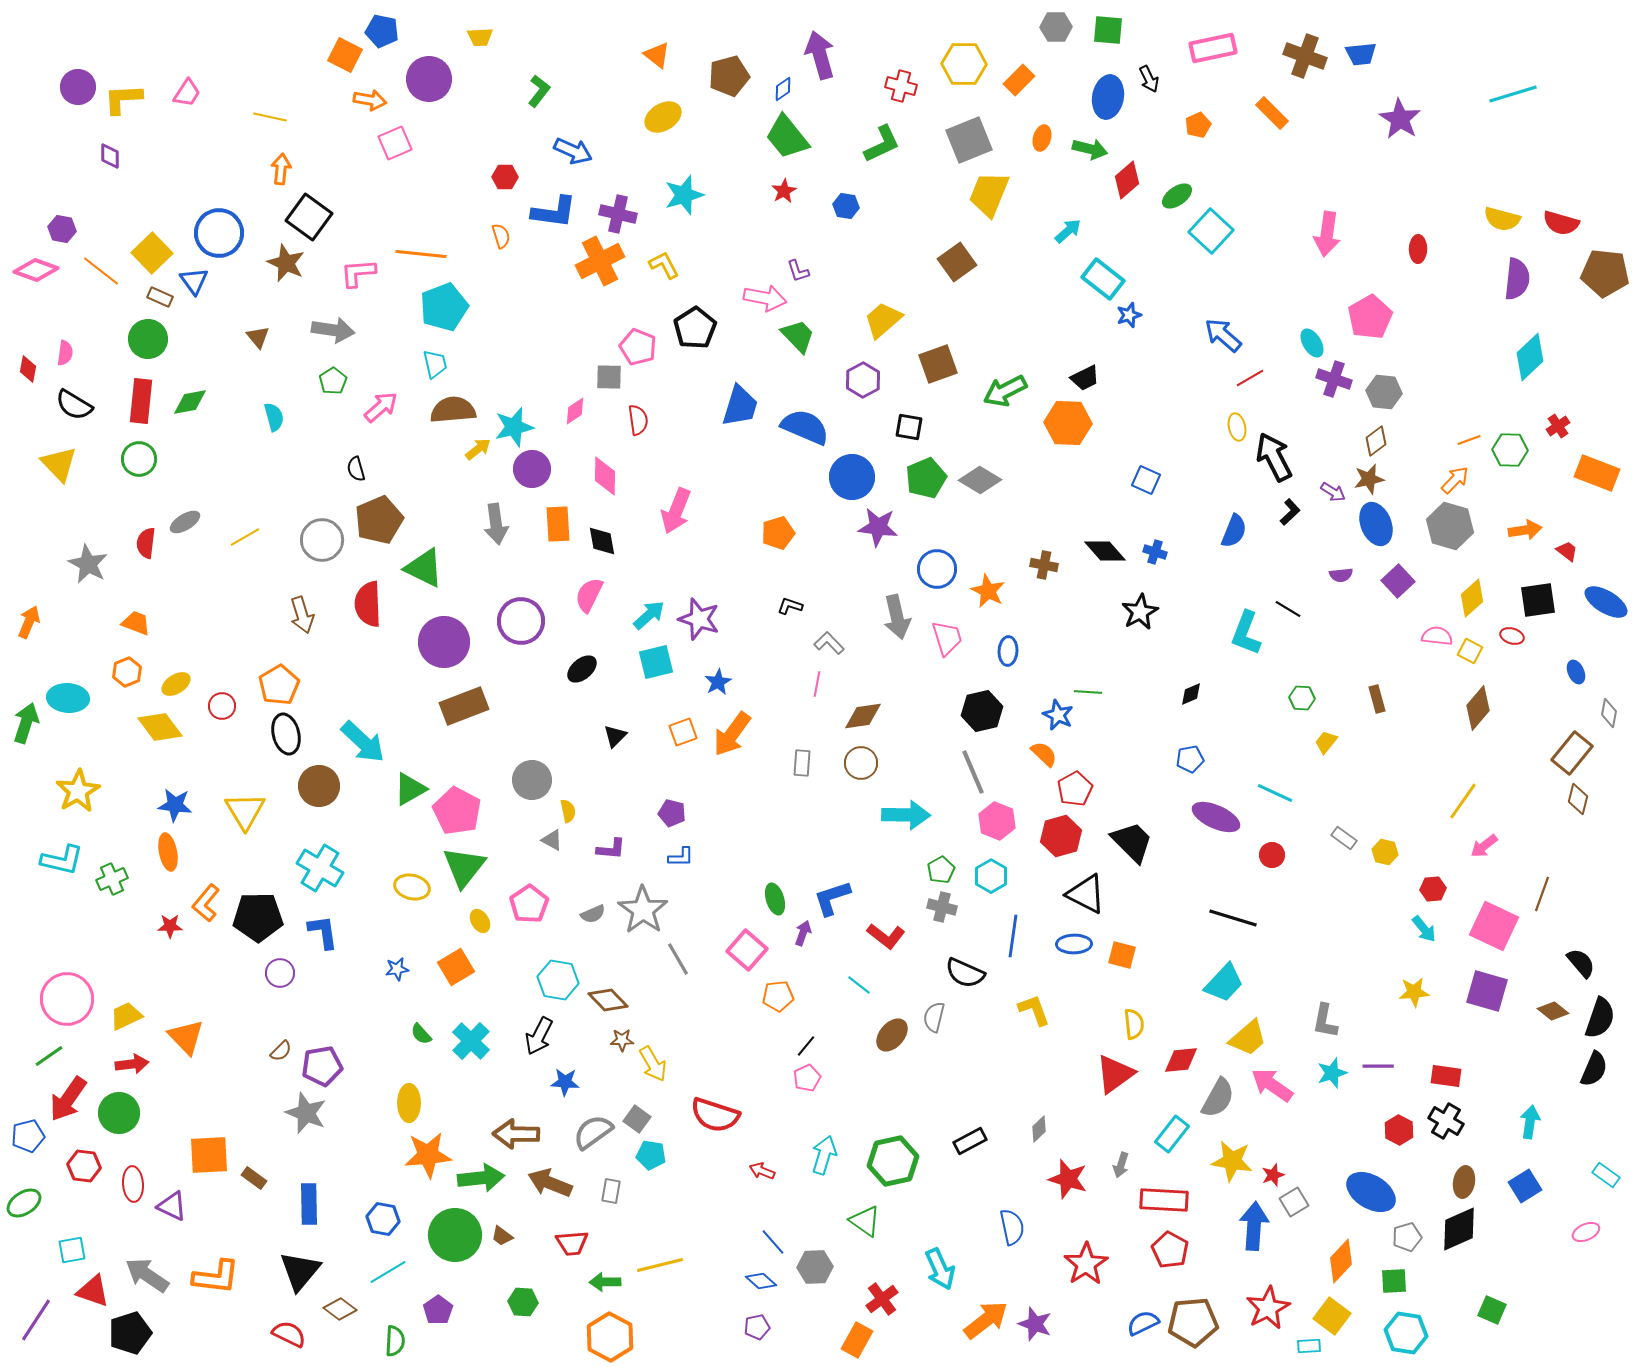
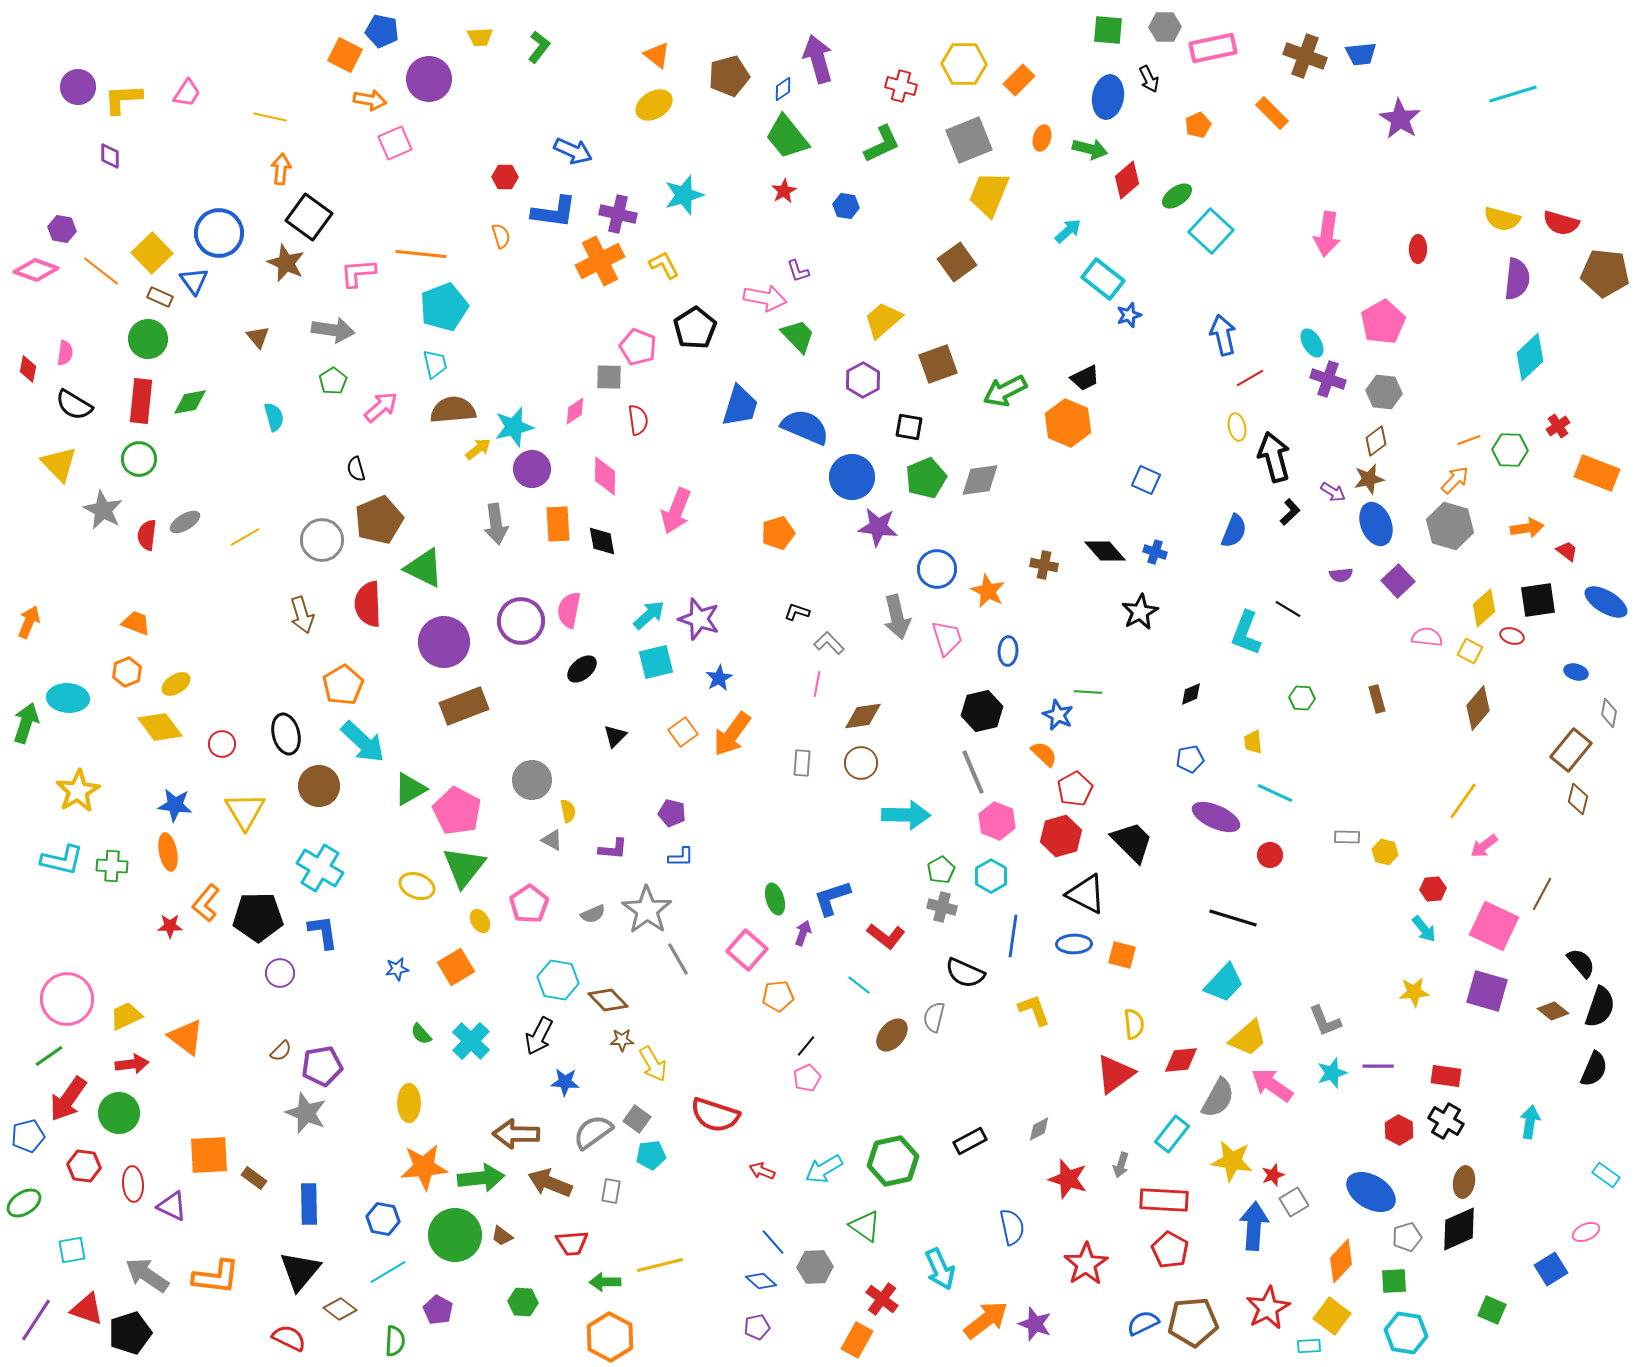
gray hexagon at (1056, 27): moved 109 px right
purple arrow at (820, 55): moved 2 px left, 4 px down
green L-shape at (539, 91): moved 44 px up
yellow ellipse at (663, 117): moved 9 px left, 12 px up
pink pentagon at (1370, 317): moved 13 px right, 5 px down
blue arrow at (1223, 335): rotated 36 degrees clockwise
purple cross at (1334, 379): moved 6 px left
orange hexagon at (1068, 423): rotated 21 degrees clockwise
black arrow at (1274, 457): rotated 12 degrees clockwise
gray diamond at (980, 480): rotated 39 degrees counterclockwise
orange arrow at (1525, 530): moved 2 px right, 2 px up
red semicircle at (146, 543): moved 1 px right, 8 px up
gray star at (88, 564): moved 15 px right, 54 px up
pink semicircle at (589, 595): moved 20 px left, 15 px down; rotated 15 degrees counterclockwise
yellow diamond at (1472, 598): moved 12 px right, 10 px down
black L-shape at (790, 606): moved 7 px right, 6 px down
pink semicircle at (1437, 636): moved 10 px left, 1 px down
blue ellipse at (1576, 672): rotated 50 degrees counterclockwise
blue star at (718, 682): moved 1 px right, 4 px up
orange pentagon at (279, 685): moved 64 px right
red circle at (222, 706): moved 38 px down
orange square at (683, 732): rotated 16 degrees counterclockwise
yellow trapezoid at (1326, 742): moved 73 px left; rotated 45 degrees counterclockwise
brown rectangle at (1572, 753): moved 1 px left, 3 px up
gray rectangle at (1344, 838): moved 3 px right, 1 px up; rotated 35 degrees counterclockwise
purple L-shape at (611, 849): moved 2 px right
red circle at (1272, 855): moved 2 px left
green cross at (112, 879): moved 13 px up; rotated 28 degrees clockwise
yellow ellipse at (412, 887): moved 5 px right, 1 px up; rotated 8 degrees clockwise
brown line at (1542, 894): rotated 8 degrees clockwise
gray star at (643, 910): moved 4 px right
black semicircle at (1600, 1018): moved 11 px up
gray L-shape at (1325, 1021): rotated 33 degrees counterclockwise
orange triangle at (186, 1037): rotated 9 degrees counterclockwise
gray diamond at (1039, 1129): rotated 16 degrees clockwise
orange star at (428, 1155): moved 4 px left, 12 px down
cyan pentagon at (651, 1155): rotated 16 degrees counterclockwise
cyan arrow at (824, 1155): moved 14 px down; rotated 138 degrees counterclockwise
blue square at (1525, 1186): moved 26 px right, 83 px down
green triangle at (865, 1221): moved 5 px down
red triangle at (93, 1291): moved 6 px left, 18 px down
red cross at (882, 1299): rotated 16 degrees counterclockwise
purple pentagon at (438, 1310): rotated 8 degrees counterclockwise
red semicircle at (289, 1334): moved 4 px down
